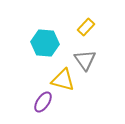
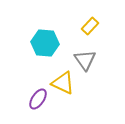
yellow rectangle: moved 4 px right, 1 px up
yellow triangle: moved 3 px down; rotated 10 degrees clockwise
purple ellipse: moved 5 px left, 3 px up
